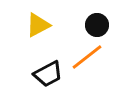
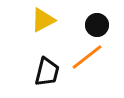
yellow triangle: moved 5 px right, 5 px up
black trapezoid: moved 1 px left, 2 px up; rotated 48 degrees counterclockwise
